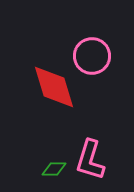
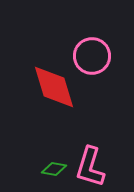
pink L-shape: moved 7 px down
green diamond: rotated 10 degrees clockwise
